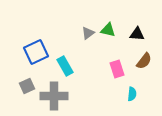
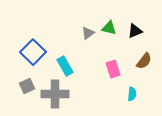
green triangle: moved 1 px right, 2 px up
black triangle: moved 2 px left, 3 px up; rotated 28 degrees counterclockwise
blue square: moved 3 px left; rotated 20 degrees counterclockwise
pink rectangle: moved 4 px left
gray cross: moved 1 px right, 2 px up
